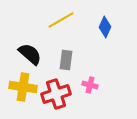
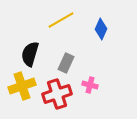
blue diamond: moved 4 px left, 2 px down
black semicircle: rotated 115 degrees counterclockwise
gray rectangle: moved 3 px down; rotated 18 degrees clockwise
yellow cross: moved 1 px left, 1 px up; rotated 28 degrees counterclockwise
red cross: moved 1 px right
